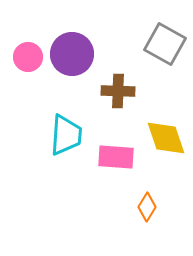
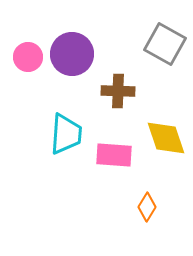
cyan trapezoid: moved 1 px up
pink rectangle: moved 2 px left, 2 px up
